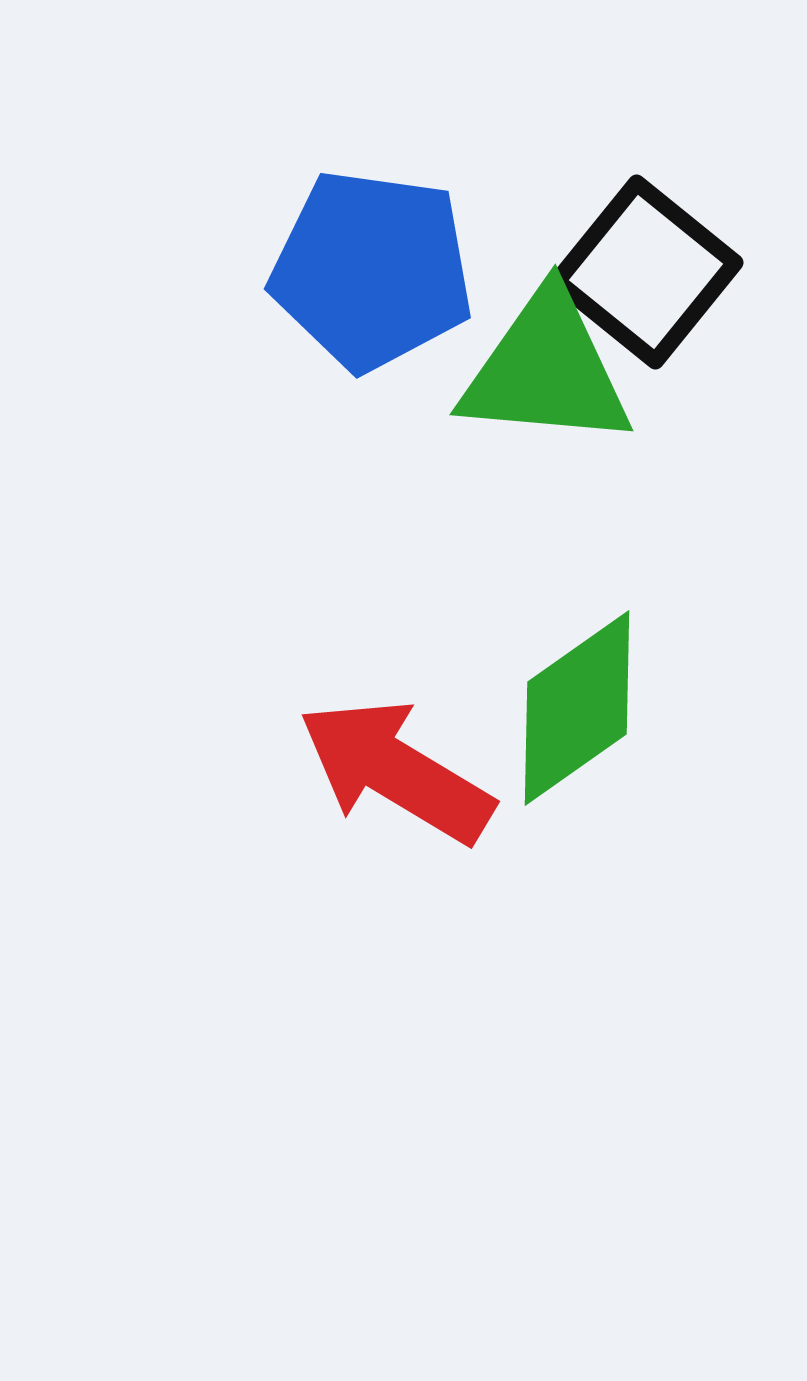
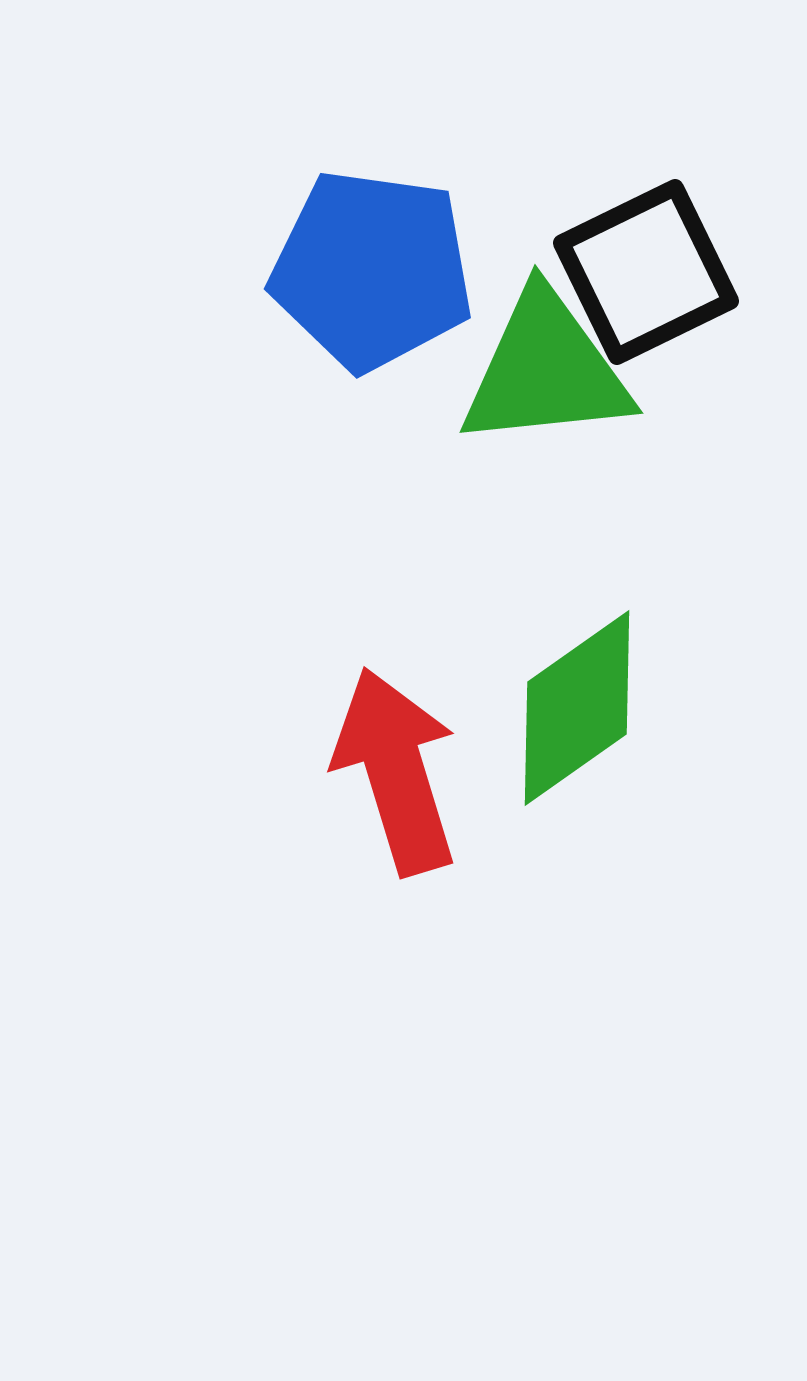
black square: rotated 25 degrees clockwise
green triangle: rotated 11 degrees counterclockwise
red arrow: rotated 42 degrees clockwise
